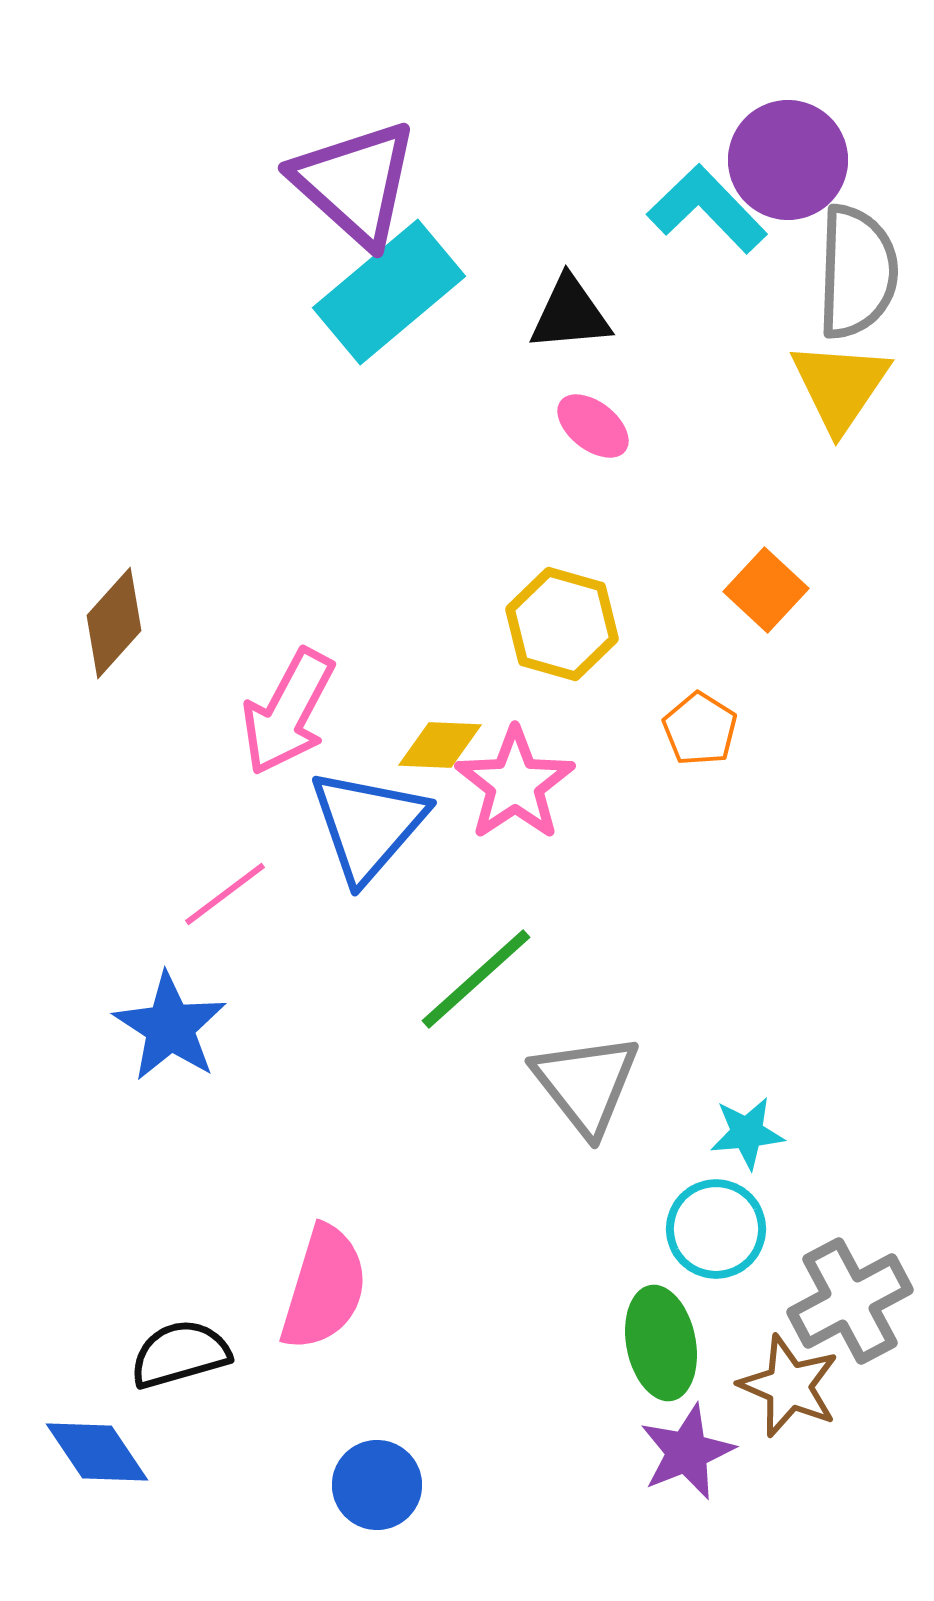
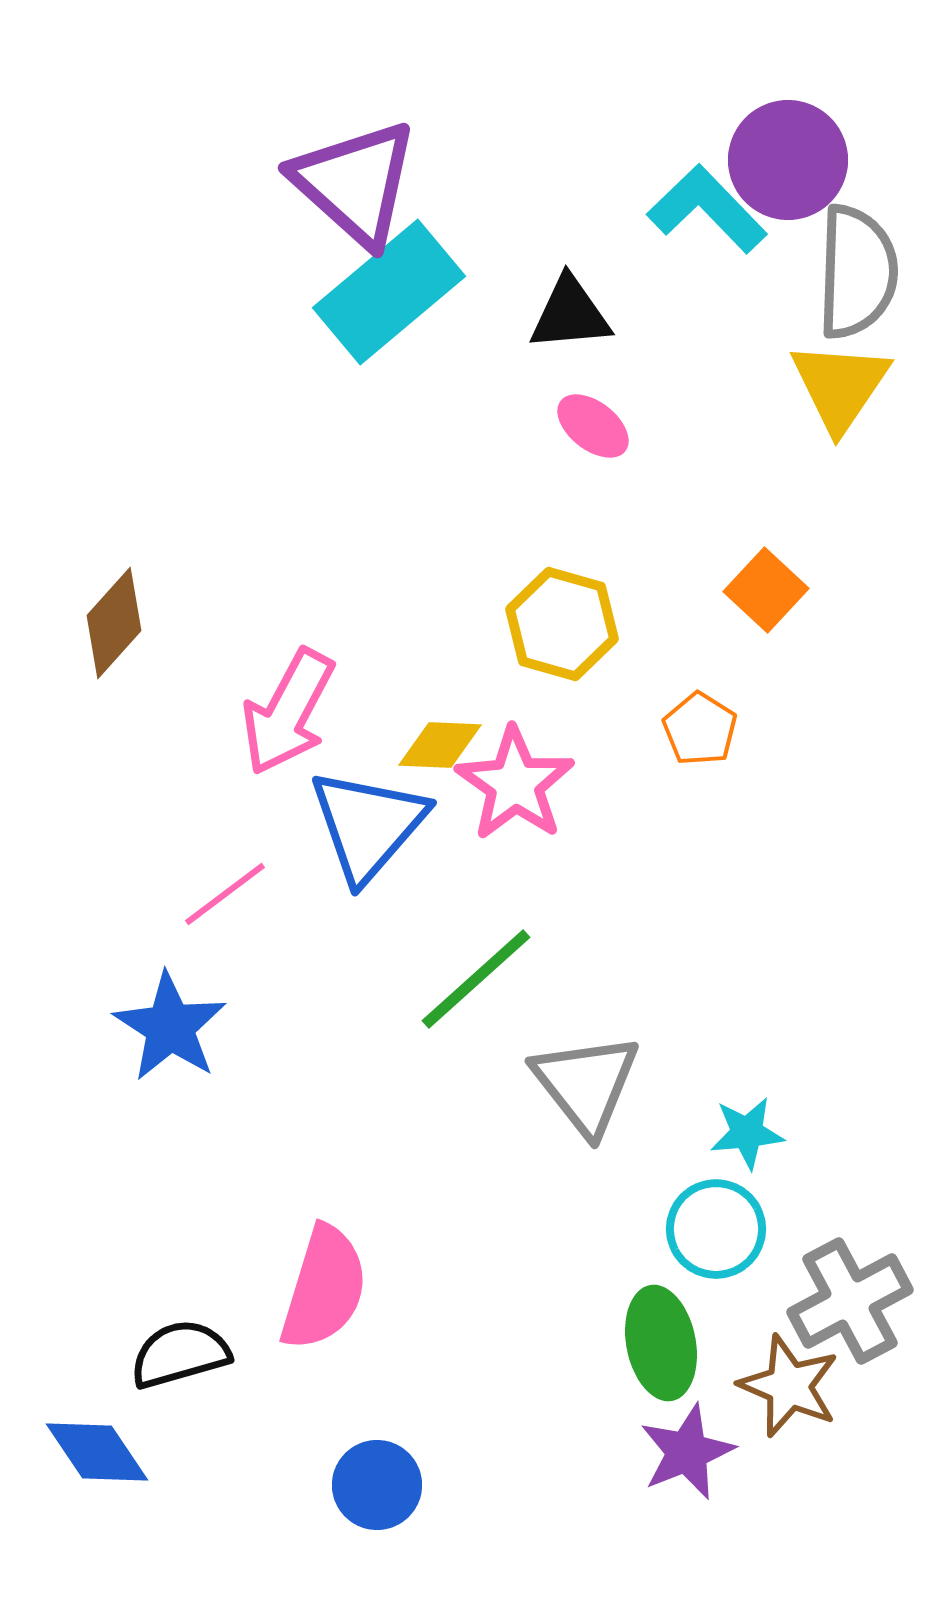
pink star: rotated 3 degrees counterclockwise
